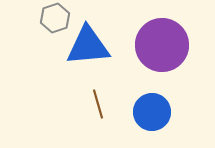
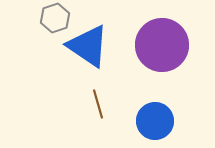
blue triangle: rotated 39 degrees clockwise
blue circle: moved 3 px right, 9 px down
